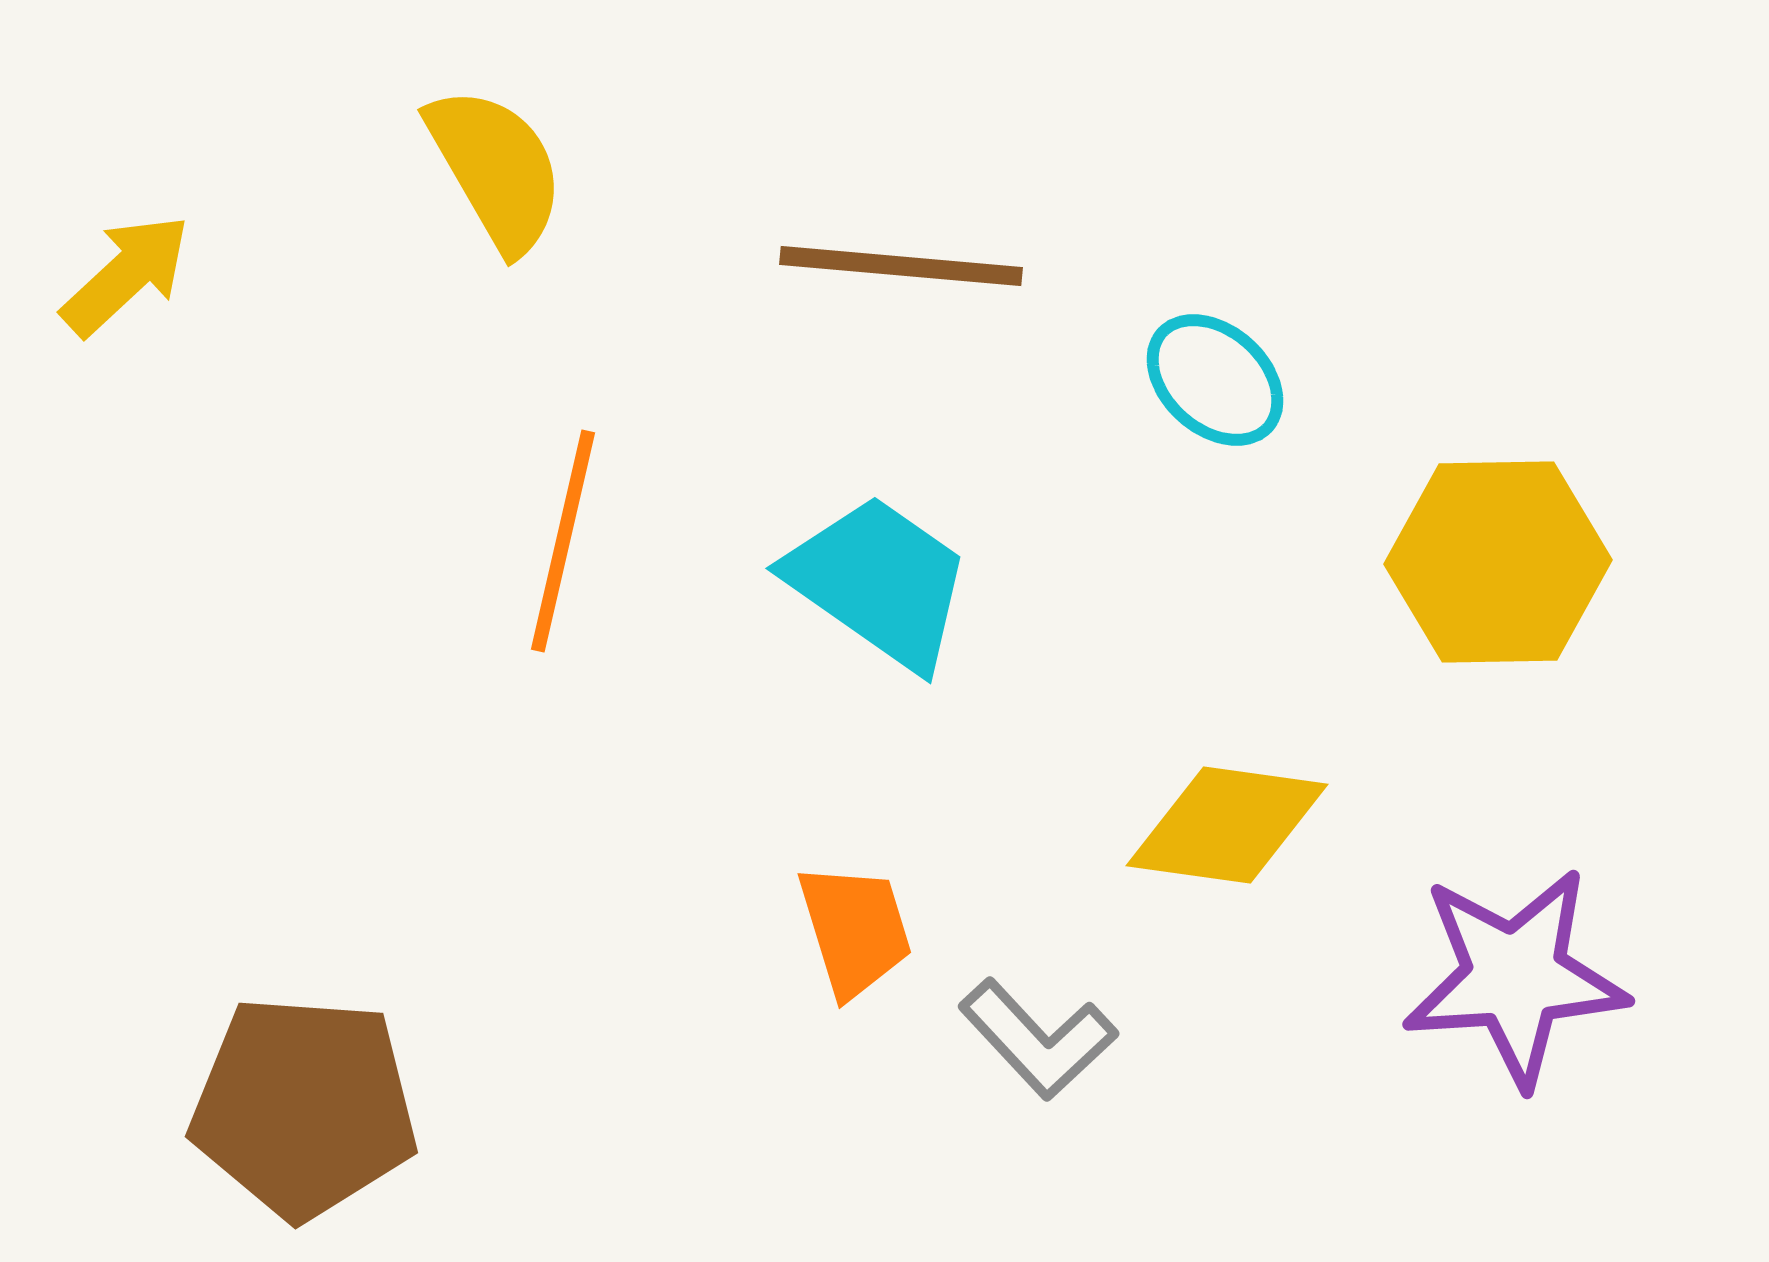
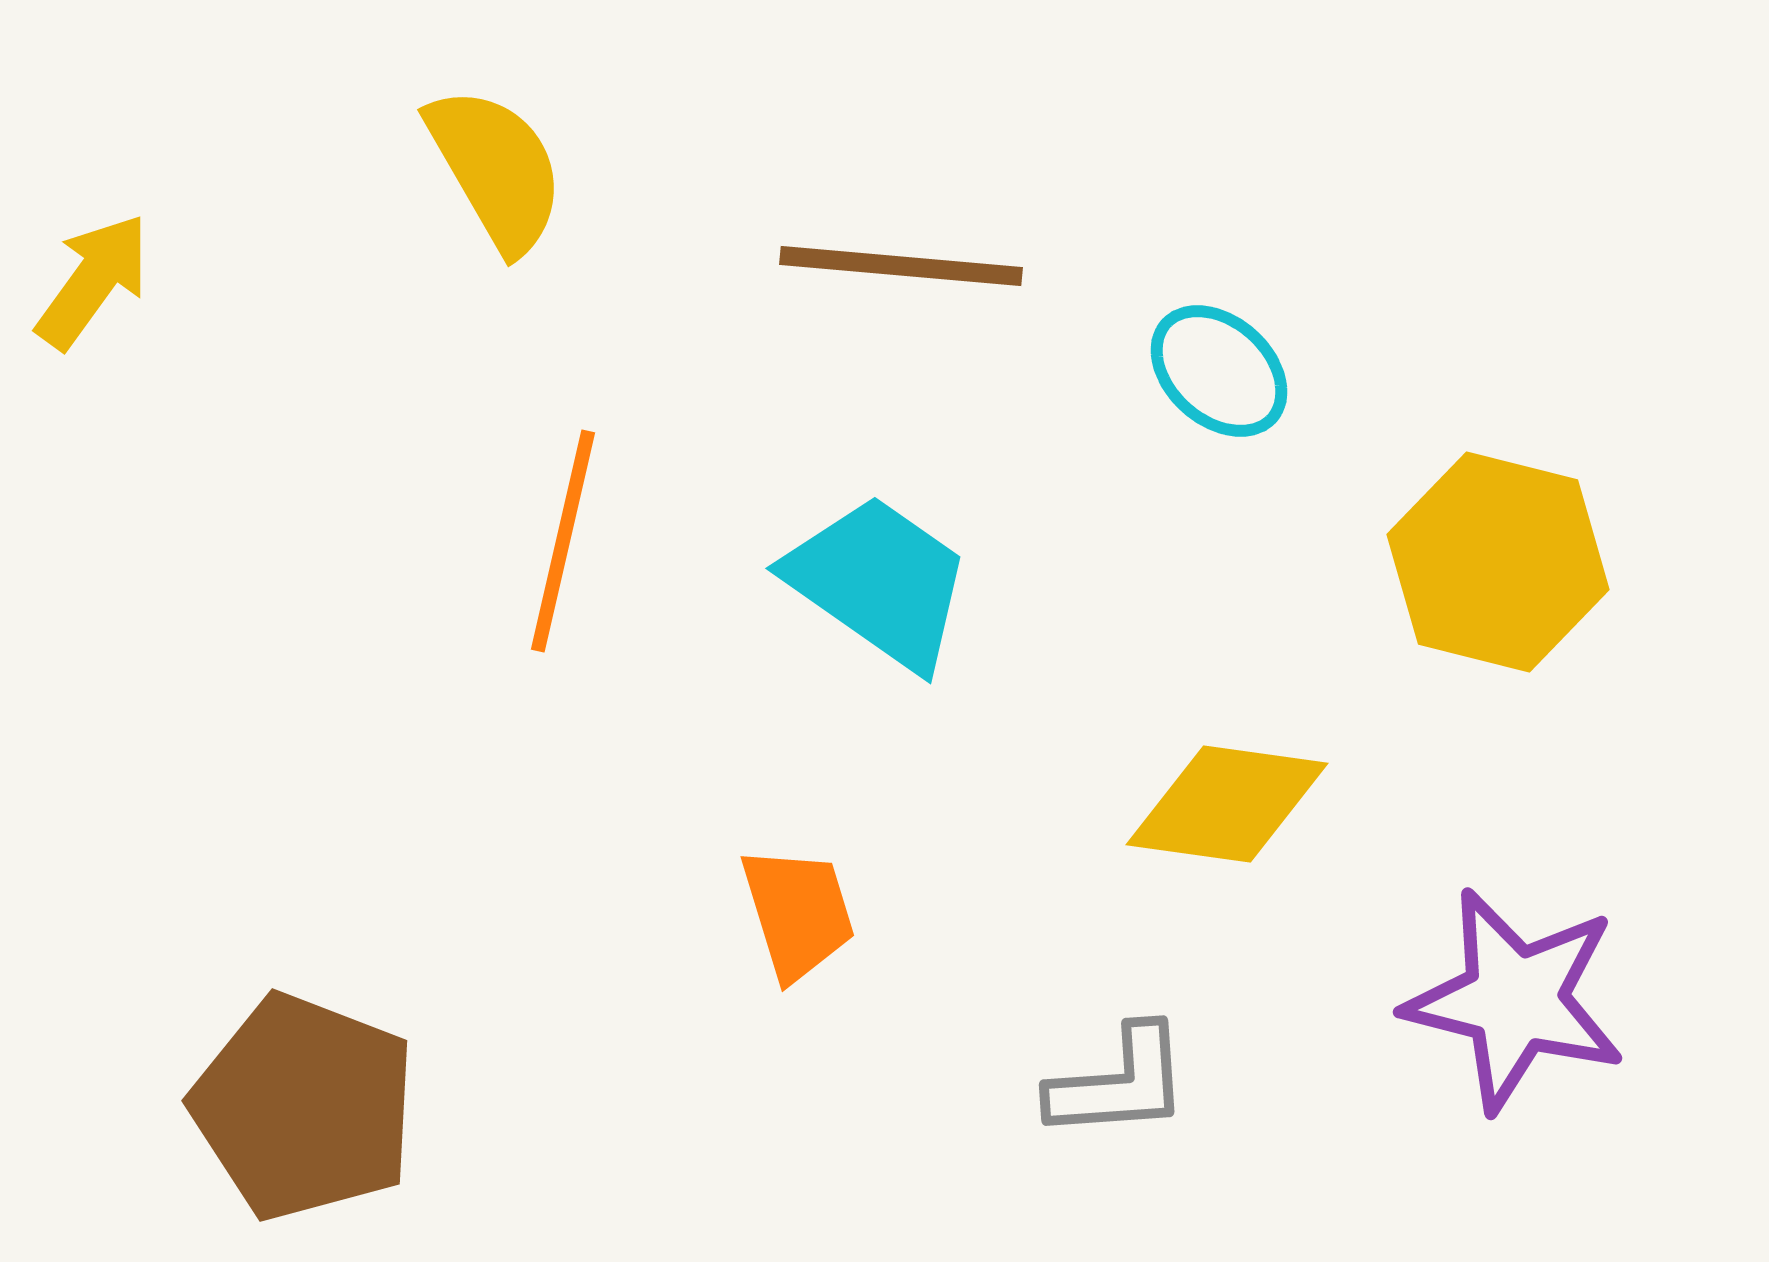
yellow arrow: moved 33 px left, 6 px down; rotated 11 degrees counterclockwise
cyan ellipse: moved 4 px right, 9 px up
yellow hexagon: rotated 15 degrees clockwise
yellow diamond: moved 21 px up
orange trapezoid: moved 57 px left, 17 px up
purple star: moved 23 px down; rotated 18 degrees clockwise
gray L-shape: moved 81 px right, 44 px down; rotated 51 degrees counterclockwise
brown pentagon: rotated 17 degrees clockwise
